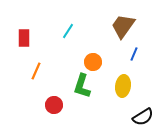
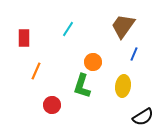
cyan line: moved 2 px up
red circle: moved 2 px left
